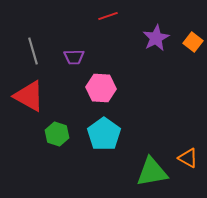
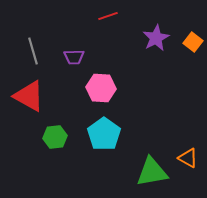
green hexagon: moved 2 px left, 3 px down; rotated 25 degrees counterclockwise
